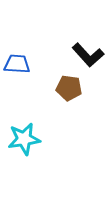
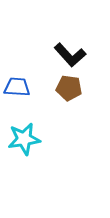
black L-shape: moved 18 px left
blue trapezoid: moved 23 px down
